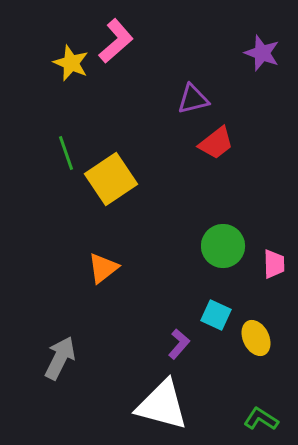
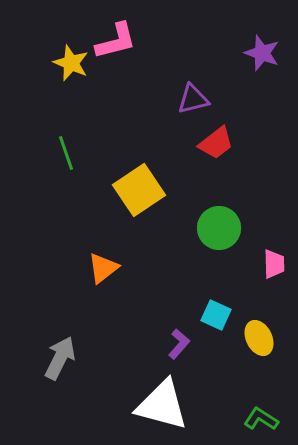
pink L-shape: rotated 27 degrees clockwise
yellow square: moved 28 px right, 11 px down
green circle: moved 4 px left, 18 px up
yellow ellipse: moved 3 px right
